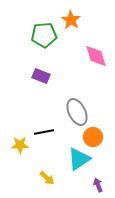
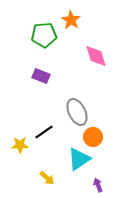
black line: rotated 24 degrees counterclockwise
